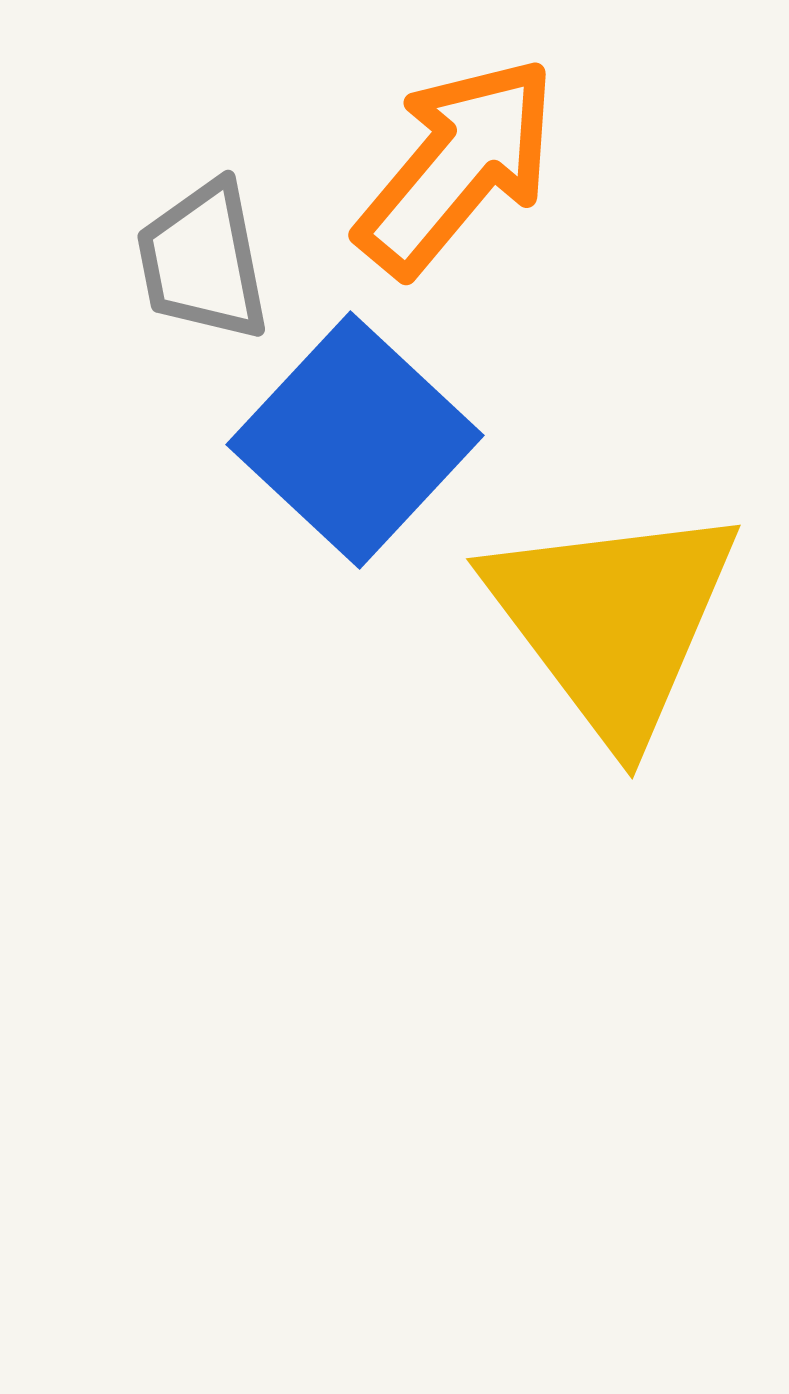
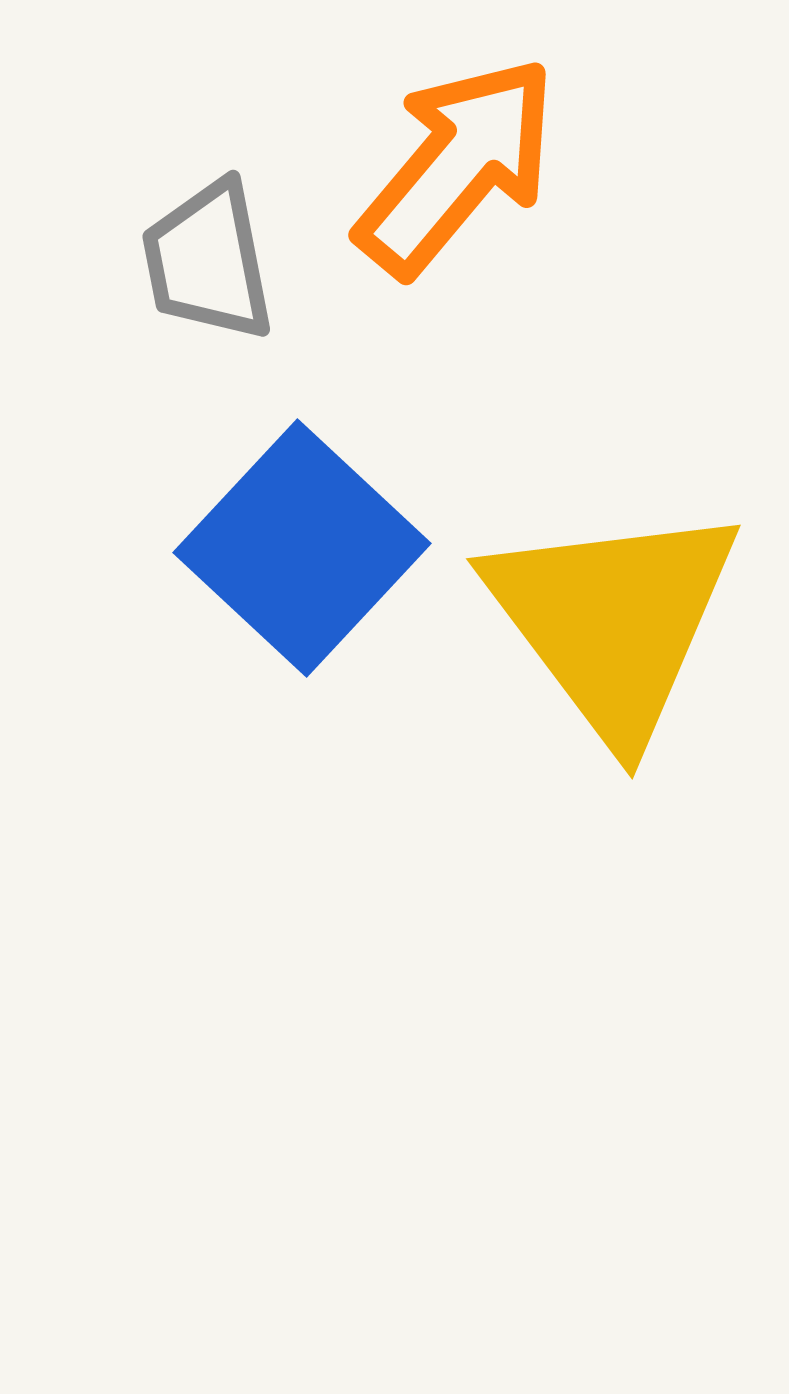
gray trapezoid: moved 5 px right
blue square: moved 53 px left, 108 px down
